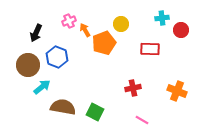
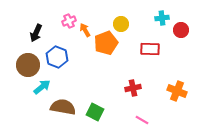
orange pentagon: moved 2 px right
